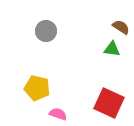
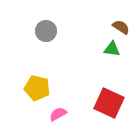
pink semicircle: rotated 48 degrees counterclockwise
